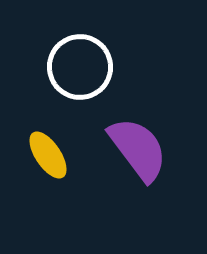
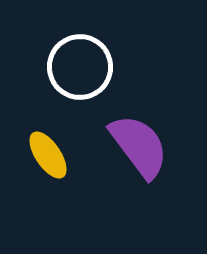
purple semicircle: moved 1 px right, 3 px up
